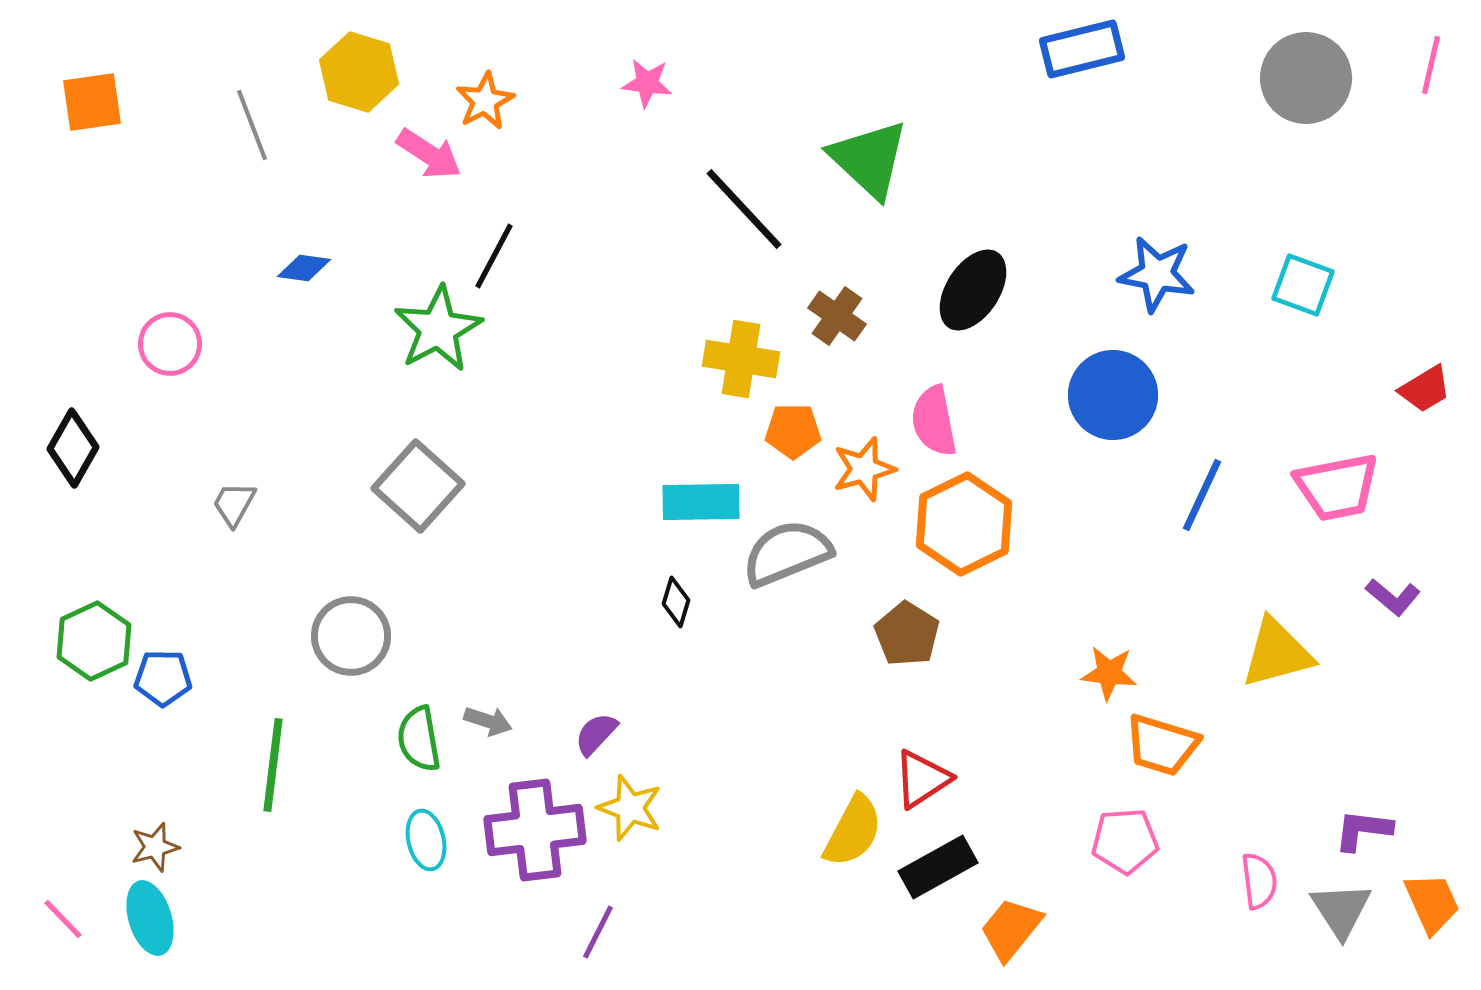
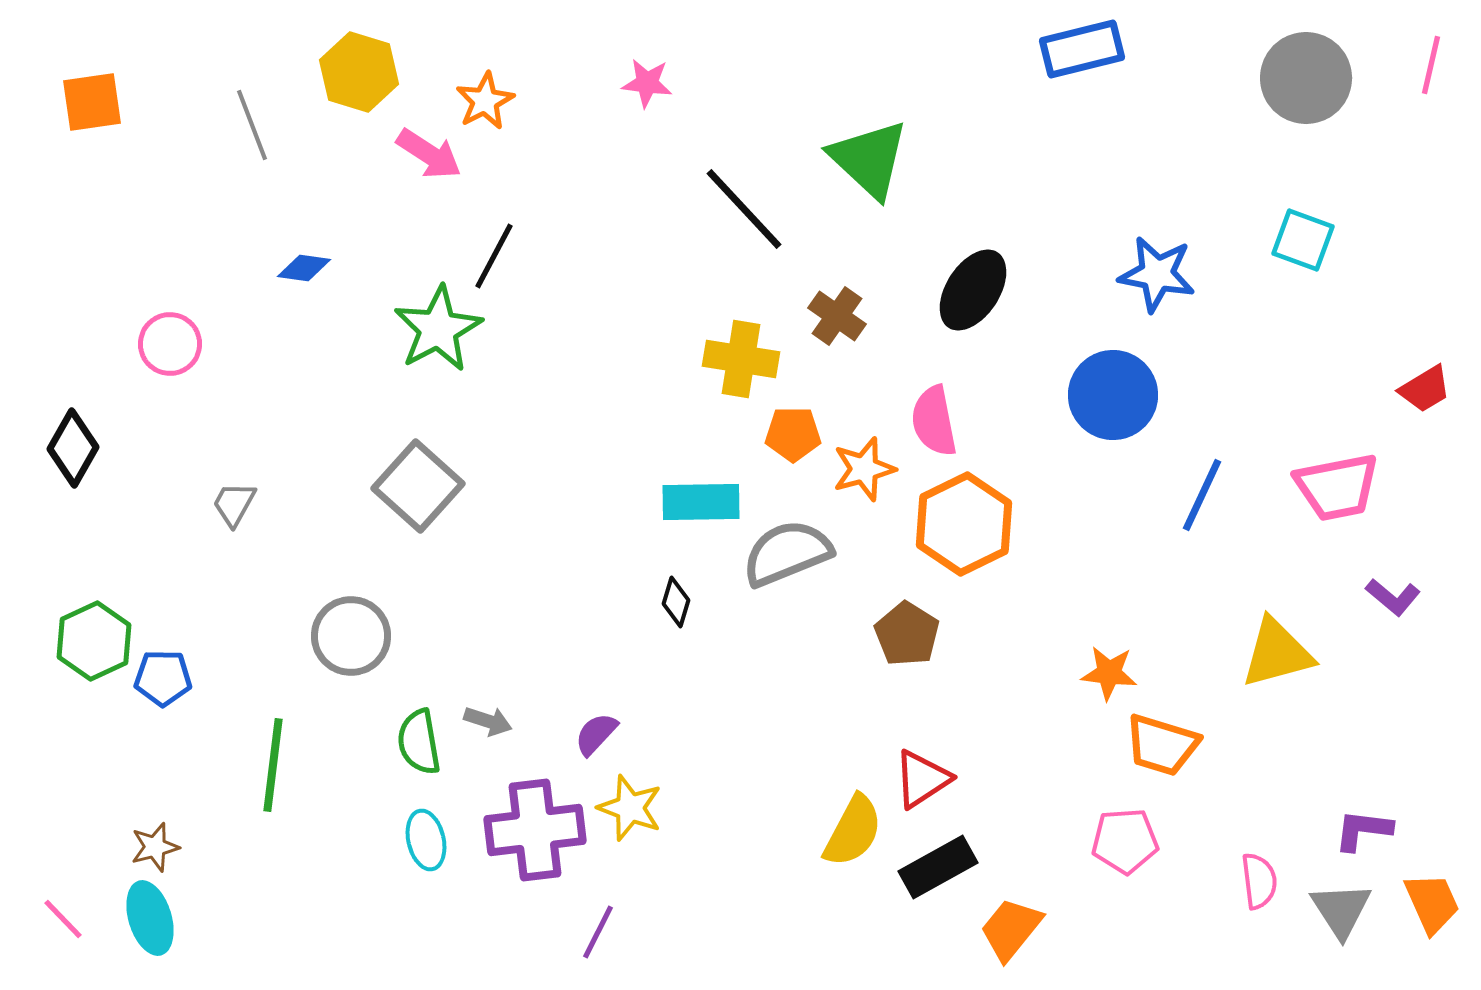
cyan square at (1303, 285): moved 45 px up
orange pentagon at (793, 431): moved 3 px down
green semicircle at (419, 739): moved 3 px down
